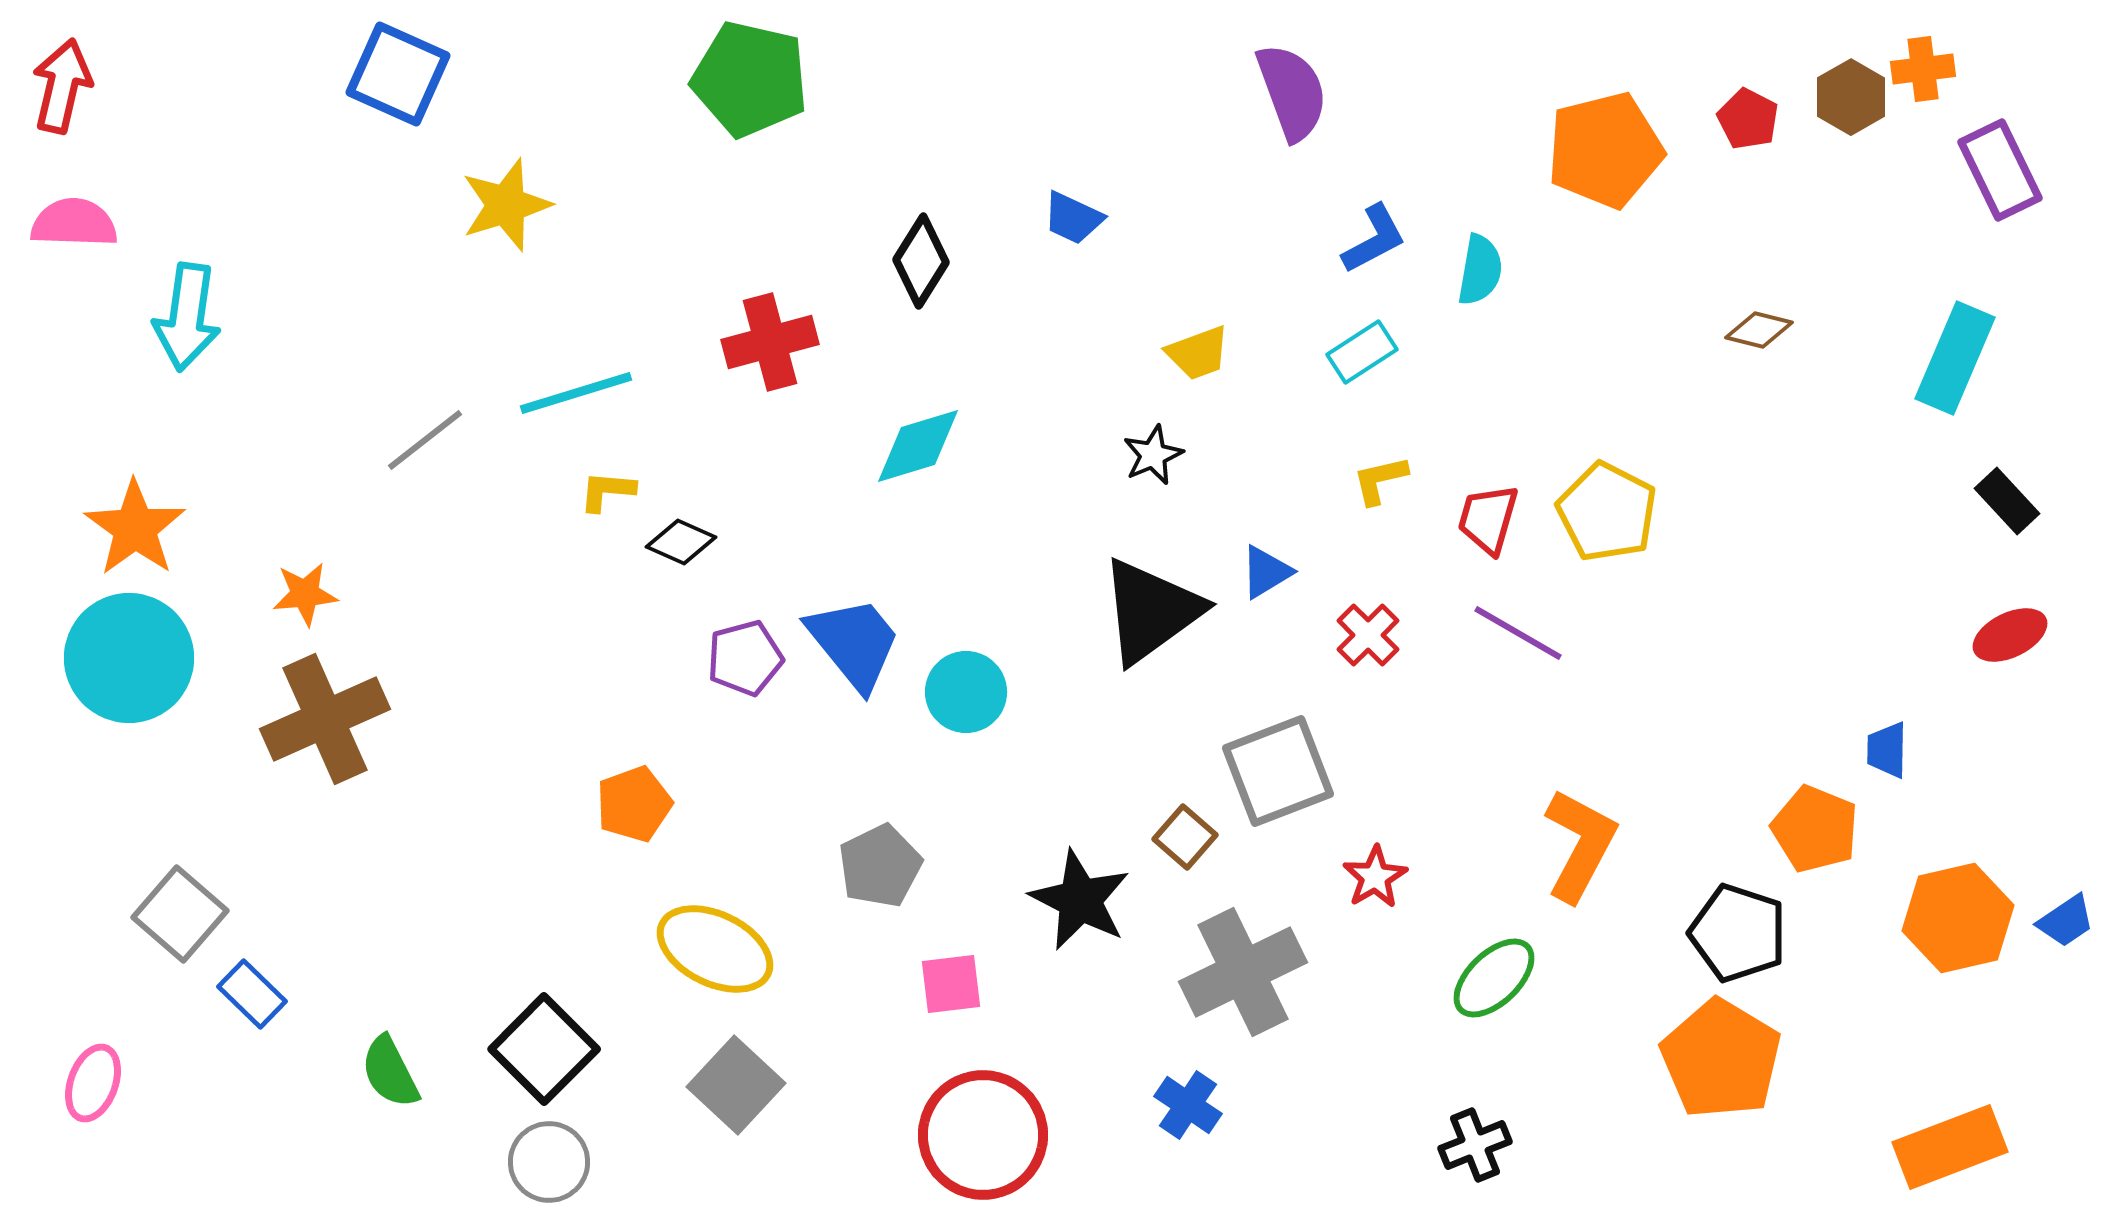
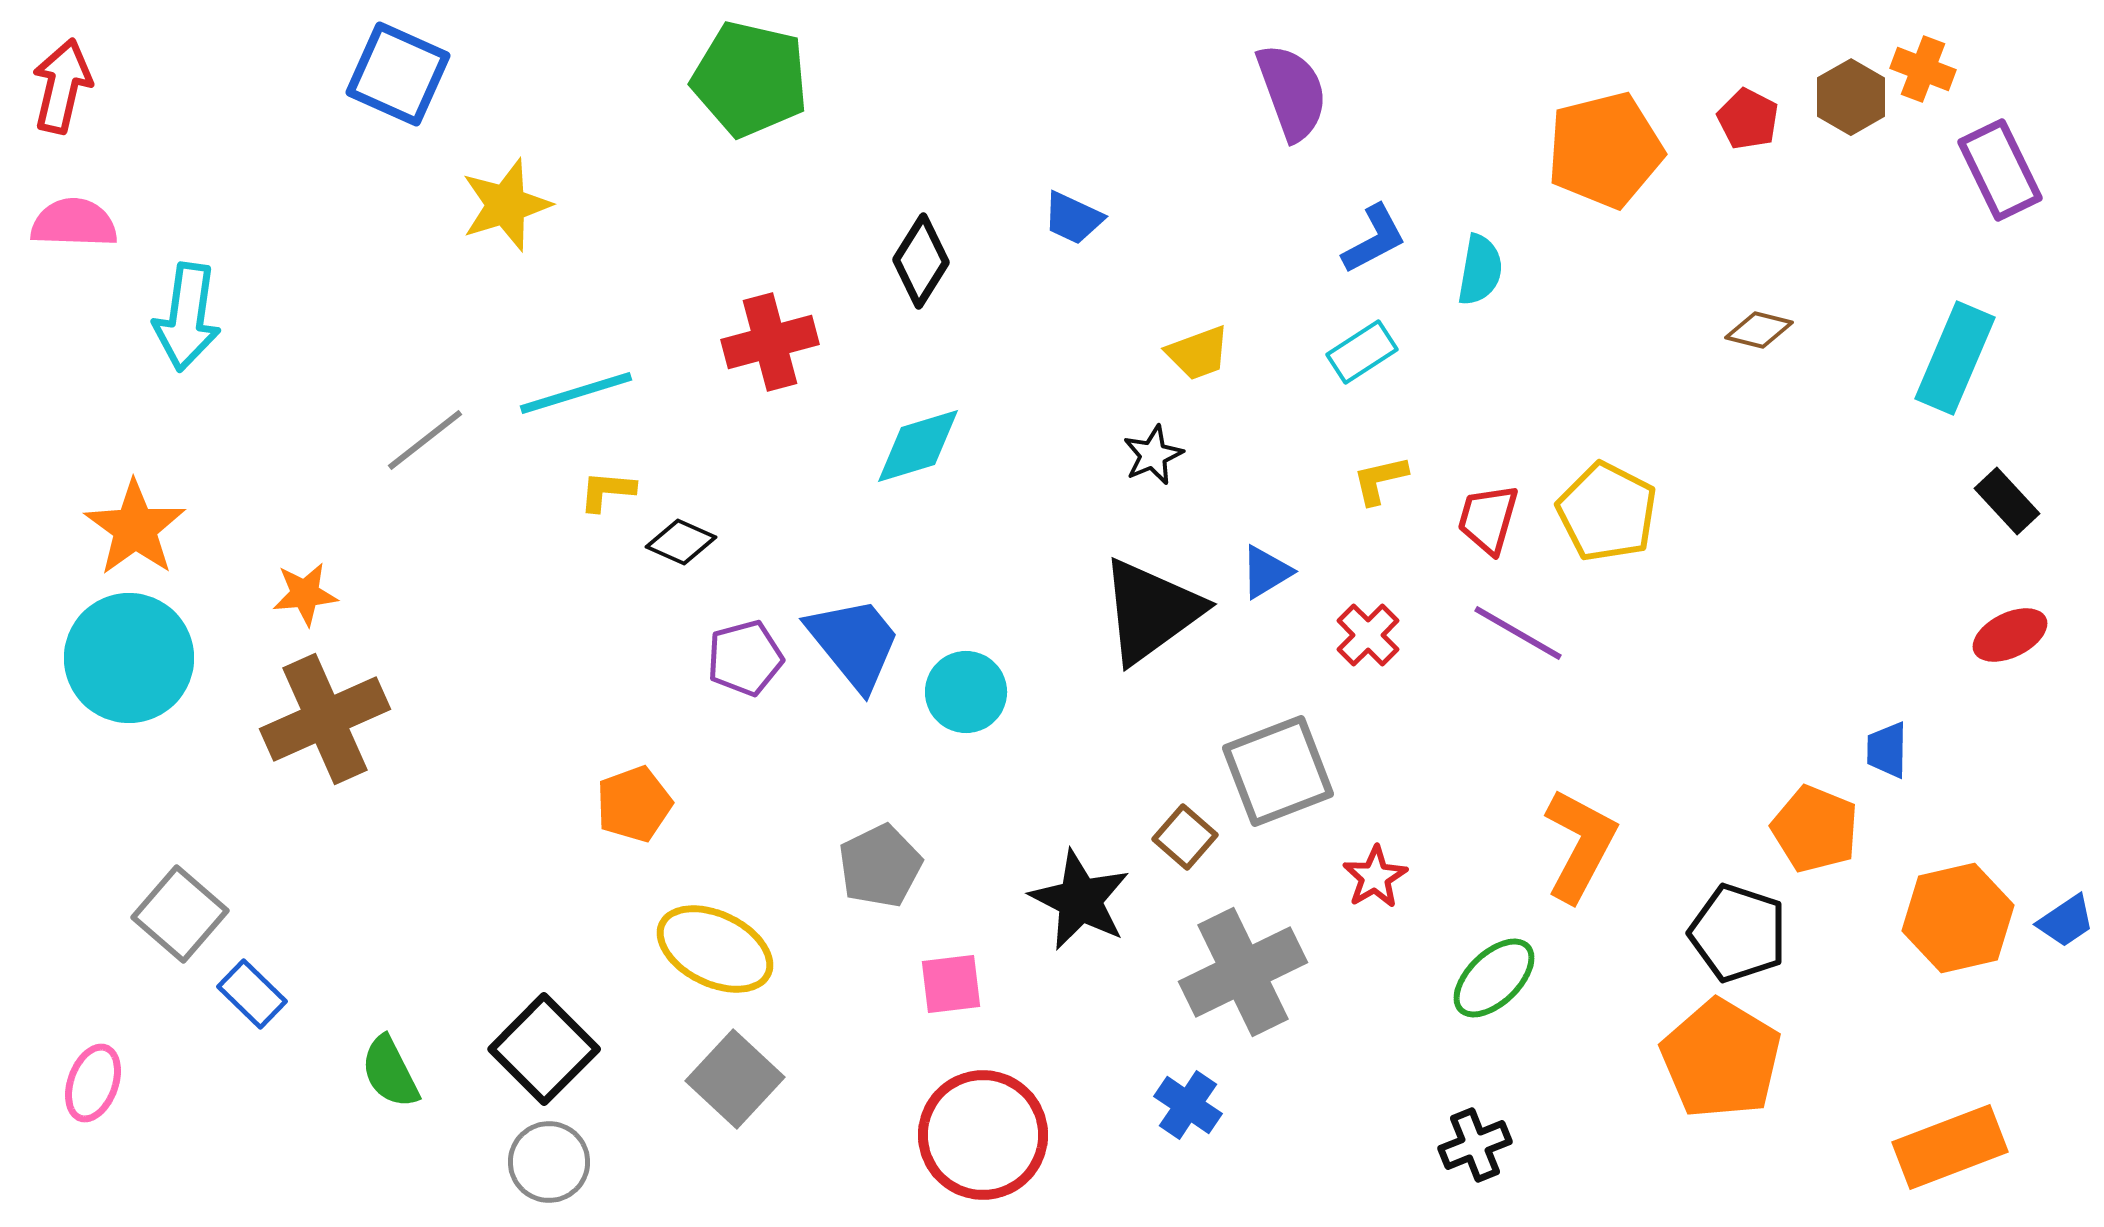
orange cross at (1923, 69): rotated 28 degrees clockwise
gray square at (736, 1085): moved 1 px left, 6 px up
